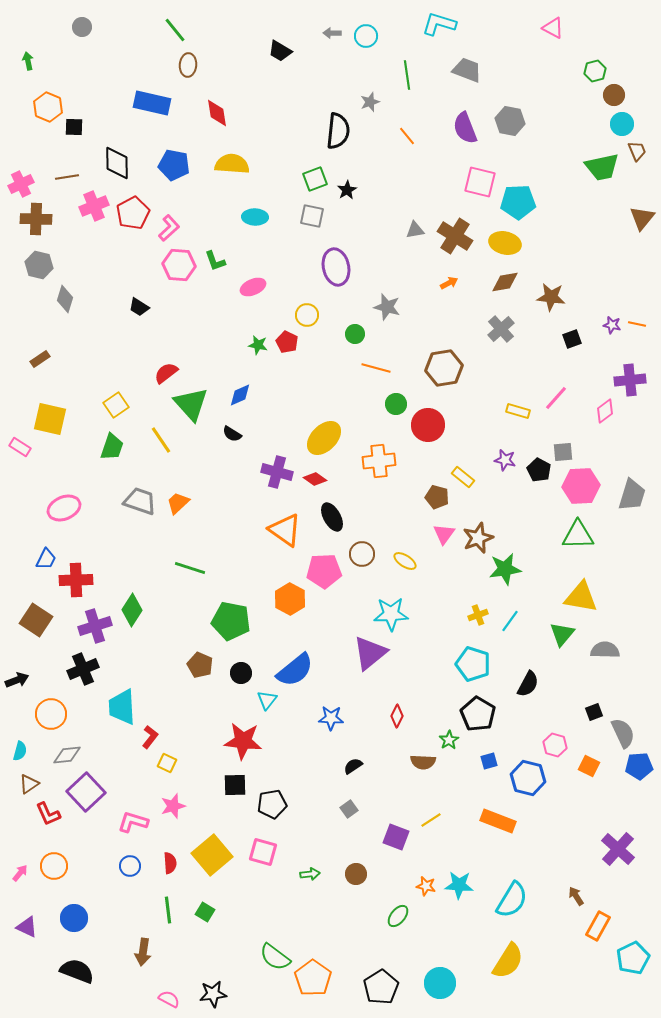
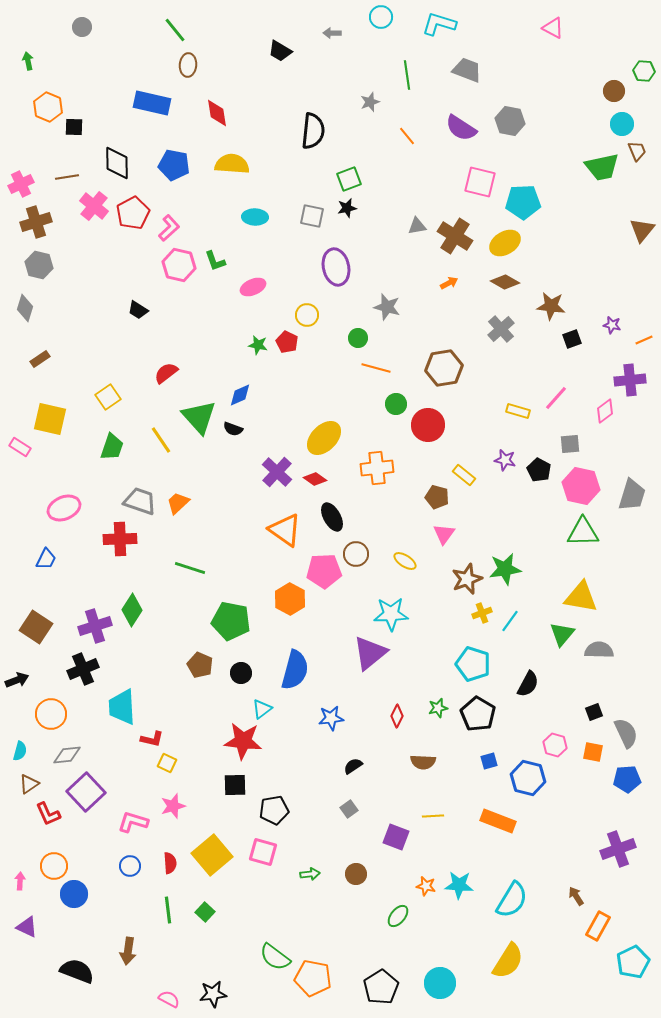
cyan circle at (366, 36): moved 15 px right, 19 px up
green hexagon at (595, 71): moved 49 px right; rotated 20 degrees clockwise
brown circle at (614, 95): moved 4 px up
purple semicircle at (465, 128): moved 4 px left; rotated 36 degrees counterclockwise
black semicircle at (338, 131): moved 25 px left
green square at (315, 179): moved 34 px right
black star at (347, 190): moved 18 px down; rotated 18 degrees clockwise
cyan pentagon at (518, 202): moved 5 px right
pink cross at (94, 206): rotated 28 degrees counterclockwise
brown triangle at (642, 218): moved 12 px down
brown cross at (36, 219): moved 3 px down; rotated 20 degrees counterclockwise
gray triangle at (415, 230): moved 2 px right, 4 px up
yellow ellipse at (505, 243): rotated 44 degrees counterclockwise
pink hexagon at (179, 265): rotated 8 degrees clockwise
brown diamond at (505, 282): rotated 40 degrees clockwise
brown star at (551, 297): moved 9 px down
gray diamond at (65, 299): moved 40 px left, 9 px down
black trapezoid at (139, 307): moved 1 px left, 3 px down
orange line at (637, 324): moved 7 px right, 16 px down; rotated 36 degrees counterclockwise
green circle at (355, 334): moved 3 px right, 4 px down
green triangle at (191, 404): moved 8 px right, 13 px down
yellow square at (116, 405): moved 8 px left, 8 px up
black semicircle at (232, 434): moved 1 px right, 5 px up; rotated 12 degrees counterclockwise
gray square at (563, 452): moved 7 px right, 8 px up
orange cross at (379, 461): moved 2 px left, 7 px down
purple cross at (277, 472): rotated 28 degrees clockwise
yellow rectangle at (463, 477): moved 1 px right, 2 px up
pink hexagon at (581, 486): rotated 15 degrees clockwise
green triangle at (578, 535): moved 5 px right, 3 px up
brown star at (478, 538): moved 11 px left, 41 px down
brown circle at (362, 554): moved 6 px left
red cross at (76, 580): moved 44 px right, 41 px up
yellow cross at (478, 615): moved 4 px right, 2 px up
brown square at (36, 620): moved 7 px down
gray semicircle at (605, 650): moved 6 px left
blue semicircle at (295, 670): rotated 36 degrees counterclockwise
cyan triangle at (267, 700): moved 5 px left, 9 px down; rotated 15 degrees clockwise
blue star at (331, 718): rotated 10 degrees counterclockwise
gray semicircle at (623, 733): moved 3 px right
red L-shape at (150, 737): moved 2 px right, 2 px down; rotated 65 degrees clockwise
green star at (449, 740): moved 11 px left, 32 px up; rotated 18 degrees clockwise
orange square at (589, 766): moved 4 px right, 14 px up; rotated 15 degrees counterclockwise
blue pentagon at (639, 766): moved 12 px left, 13 px down
black pentagon at (272, 804): moved 2 px right, 6 px down
yellow line at (431, 820): moved 2 px right, 4 px up; rotated 30 degrees clockwise
purple cross at (618, 849): rotated 28 degrees clockwise
pink arrow at (20, 873): moved 8 px down; rotated 36 degrees counterclockwise
green square at (205, 912): rotated 12 degrees clockwise
blue circle at (74, 918): moved 24 px up
brown arrow at (143, 952): moved 15 px left, 1 px up
cyan pentagon at (633, 958): moved 4 px down
orange pentagon at (313, 978): rotated 24 degrees counterclockwise
